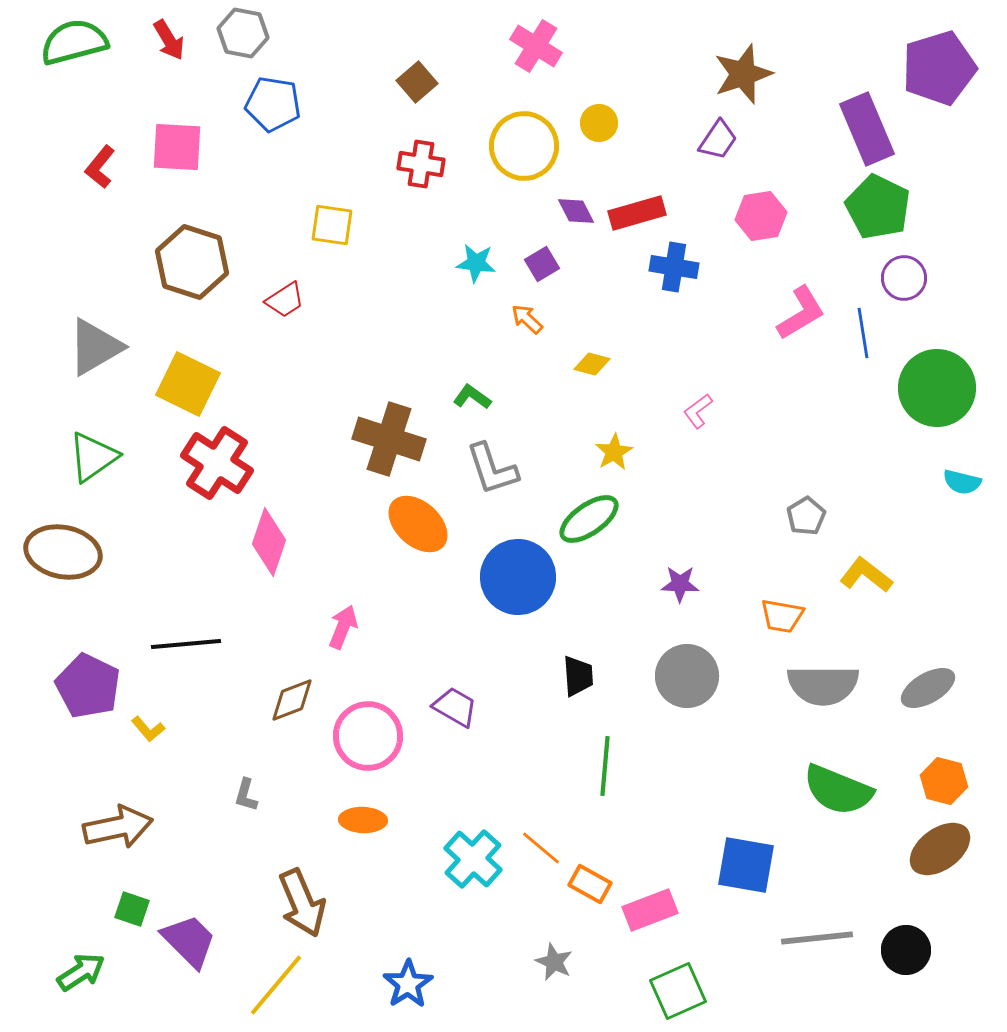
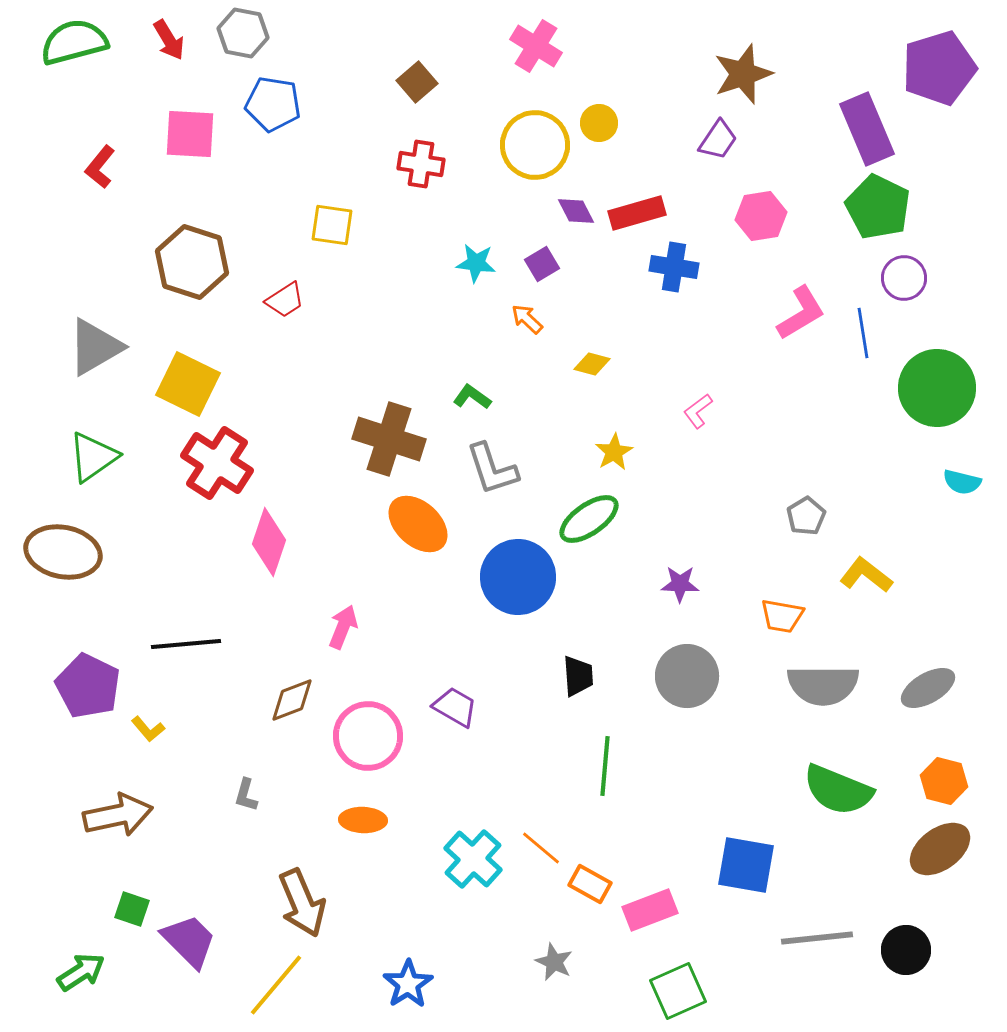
yellow circle at (524, 146): moved 11 px right, 1 px up
pink square at (177, 147): moved 13 px right, 13 px up
brown arrow at (118, 827): moved 12 px up
